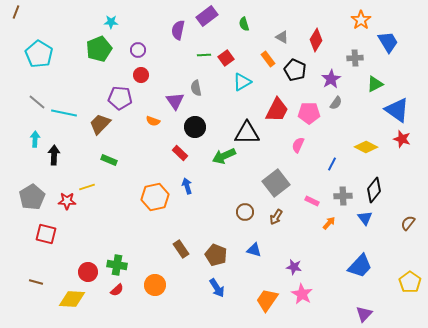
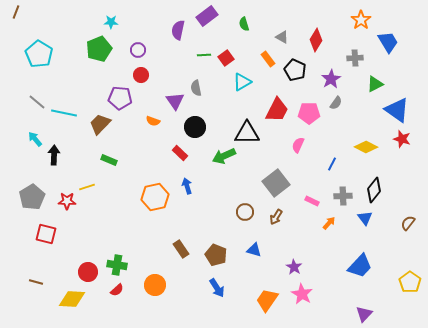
cyan arrow at (35, 139): rotated 42 degrees counterclockwise
purple star at (294, 267): rotated 21 degrees clockwise
